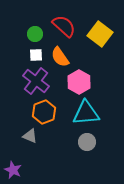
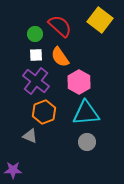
red semicircle: moved 4 px left
yellow square: moved 14 px up
purple star: rotated 24 degrees counterclockwise
